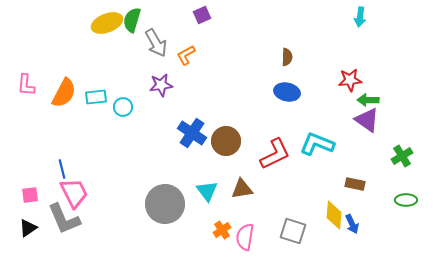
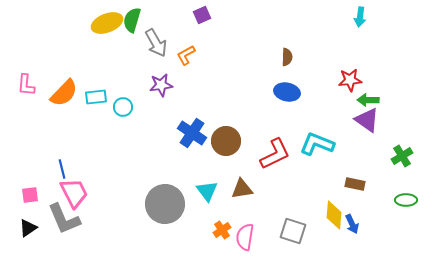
orange semicircle: rotated 16 degrees clockwise
